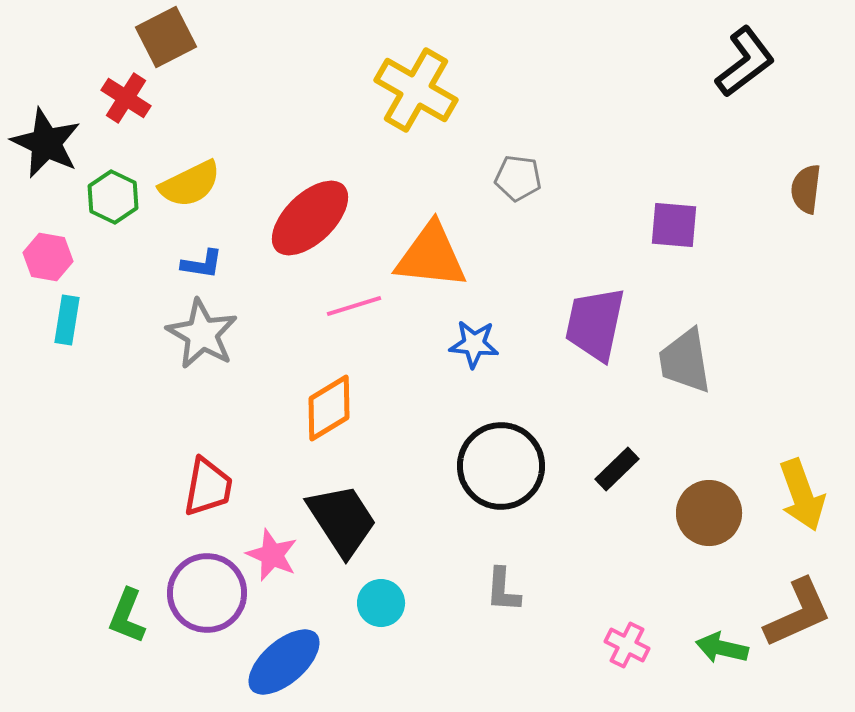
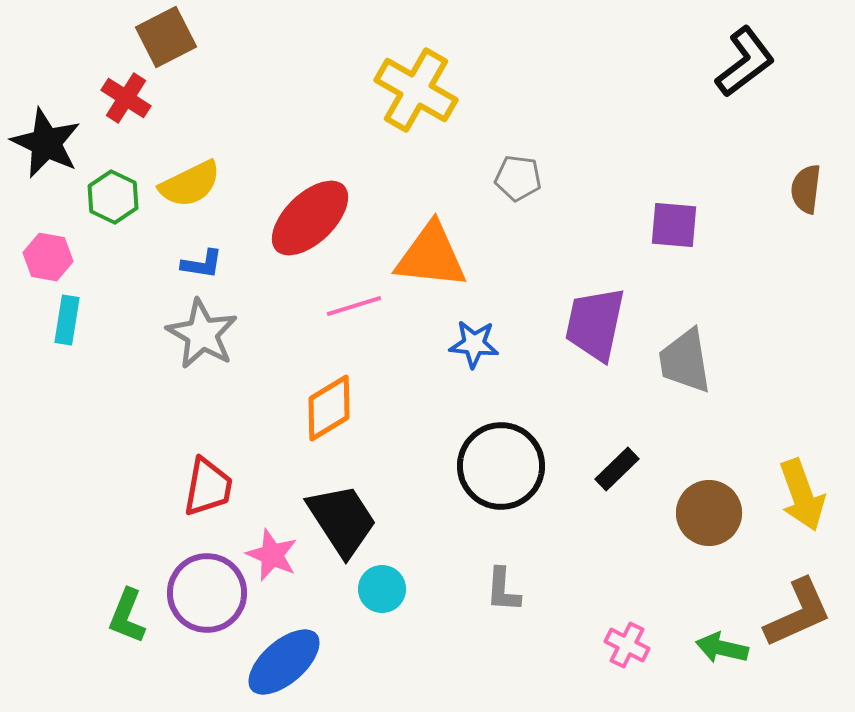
cyan circle: moved 1 px right, 14 px up
